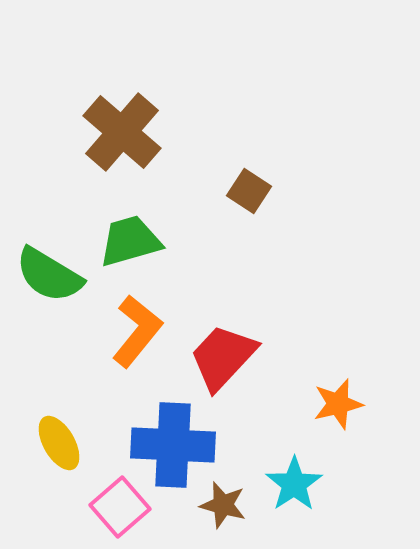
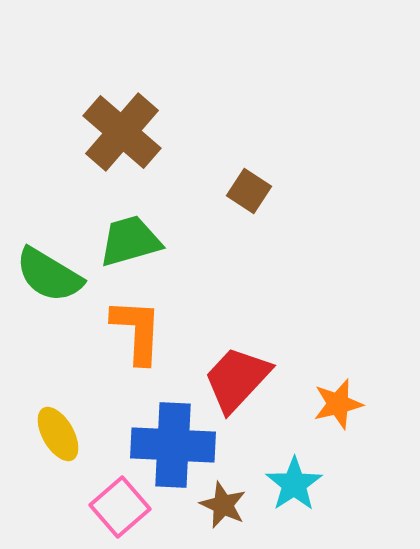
orange L-shape: rotated 36 degrees counterclockwise
red trapezoid: moved 14 px right, 22 px down
yellow ellipse: moved 1 px left, 9 px up
brown star: rotated 9 degrees clockwise
